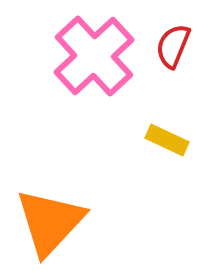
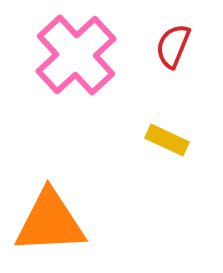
pink cross: moved 18 px left, 1 px up
orange triangle: rotated 44 degrees clockwise
